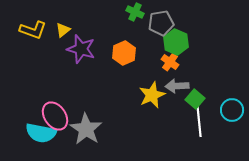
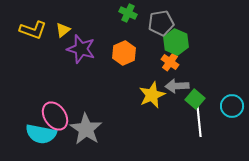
green cross: moved 7 px left, 1 px down
cyan circle: moved 4 px up
cyan semicircle: moved 1 px down
